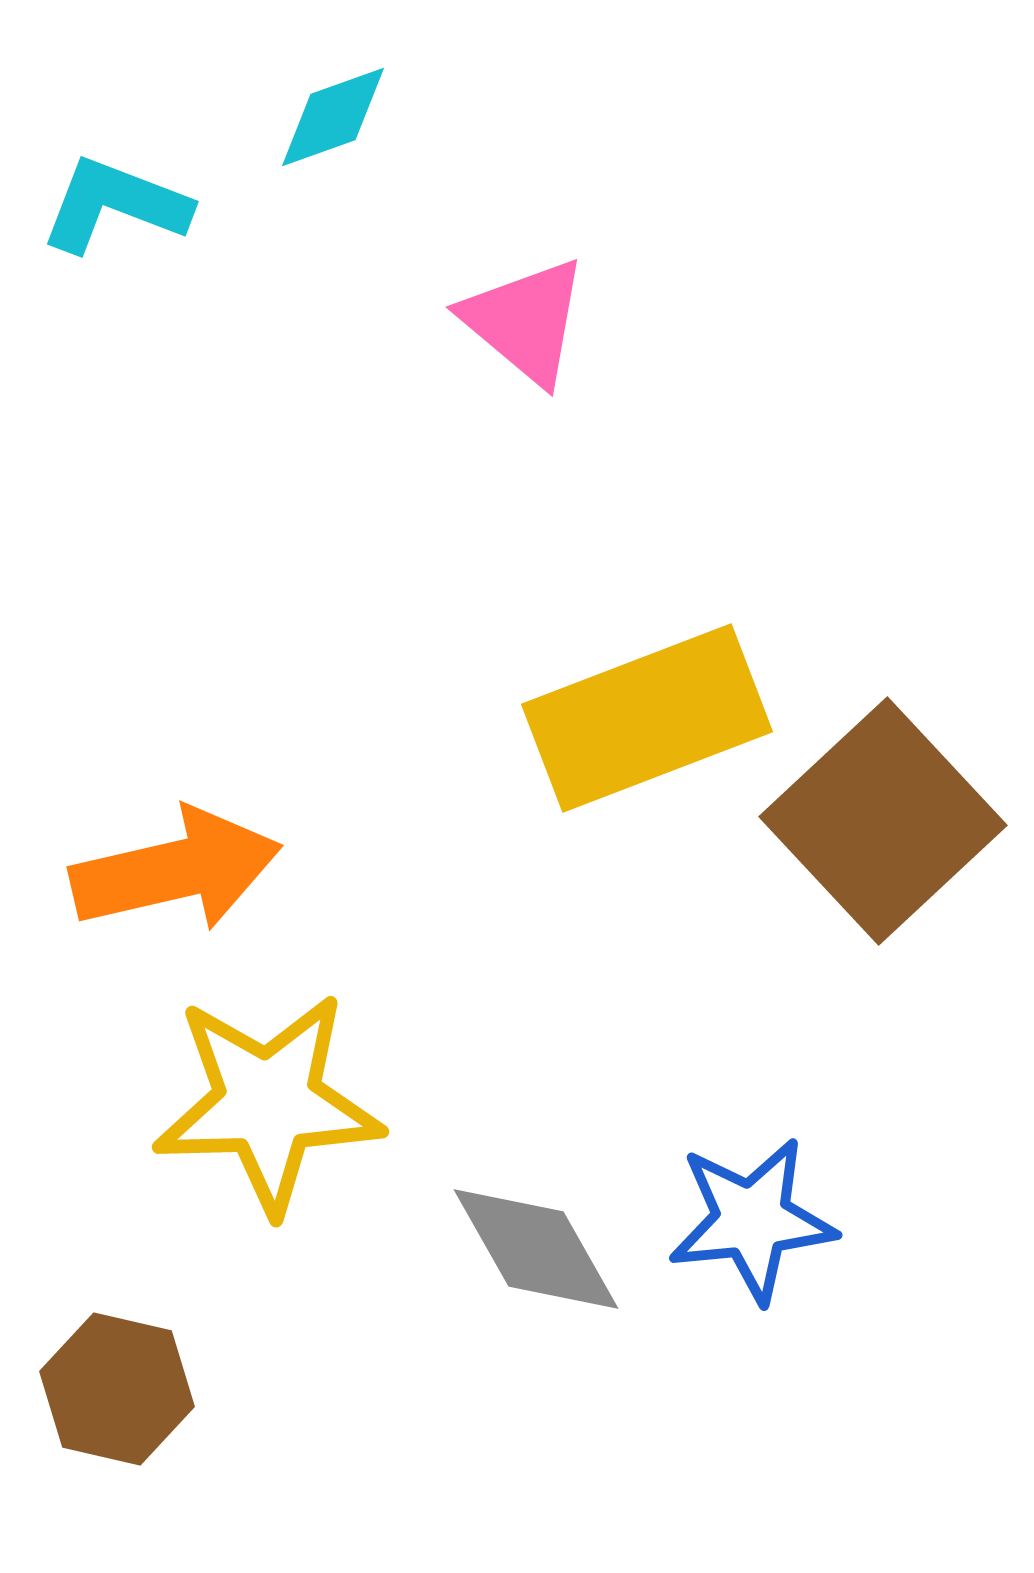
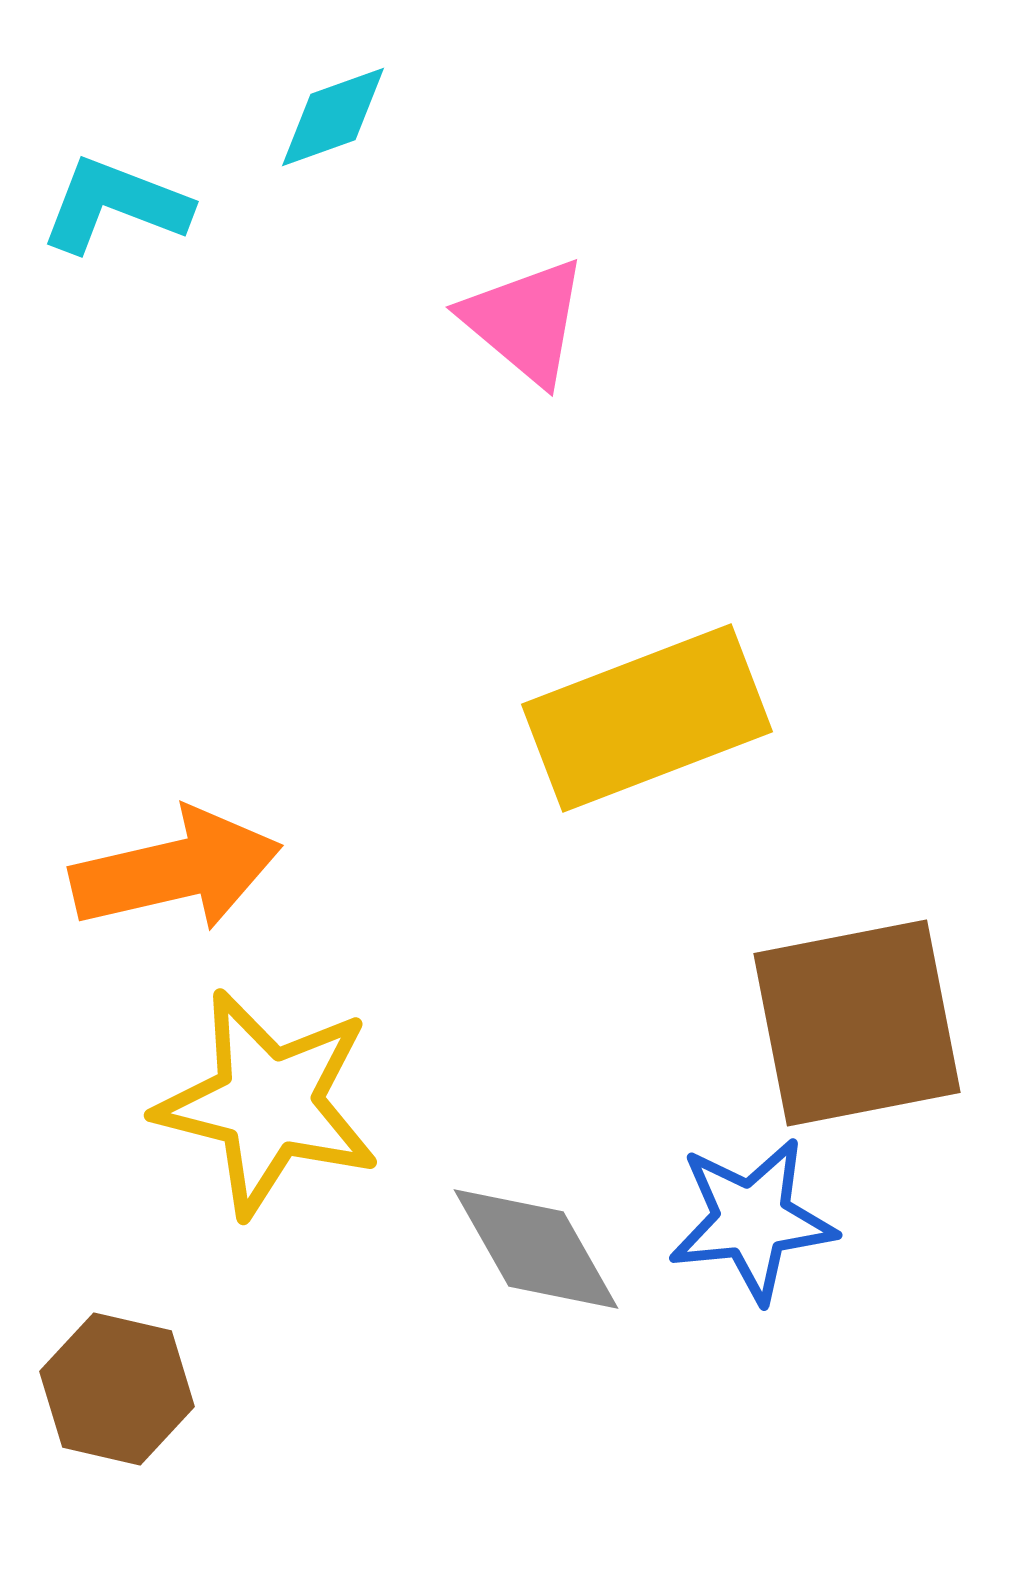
brown square: moved 26 px left, 202 px down; rotated 32 degrees clockwise
yellow star: rotated 16 degrees clockwise
